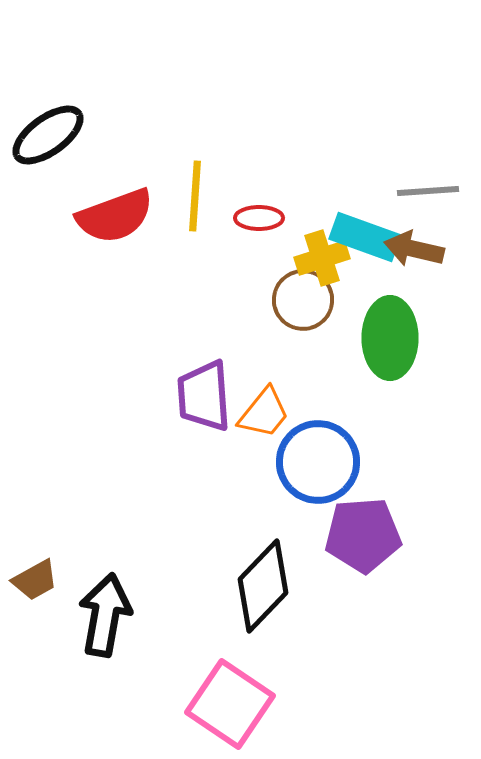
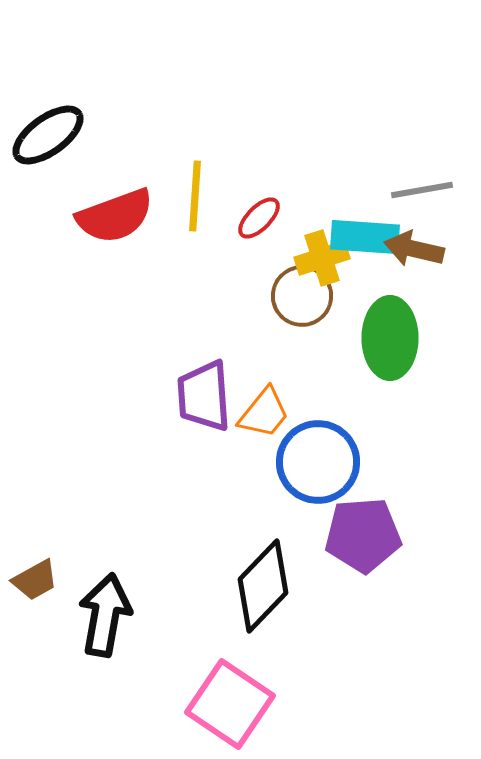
gray line: moved 6 px left, 1 px up; rotated 6 degrees counterclockwise
red ellipse: rotated 45 degrees counterclockwise
cyan rectangle: rotated 16 degrees counterclockwise
brown circle: moved 1 px left, 4 px up
